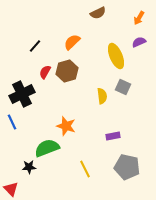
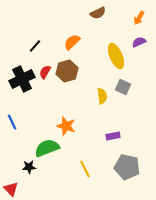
black cross: moved 15 px up
